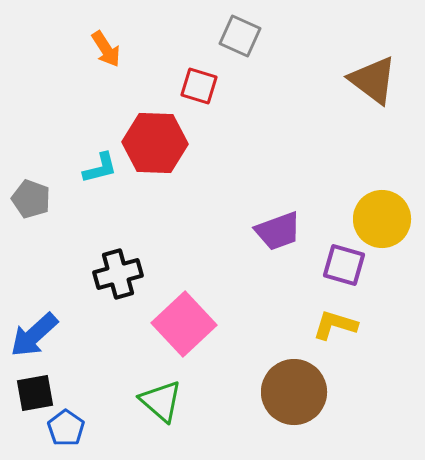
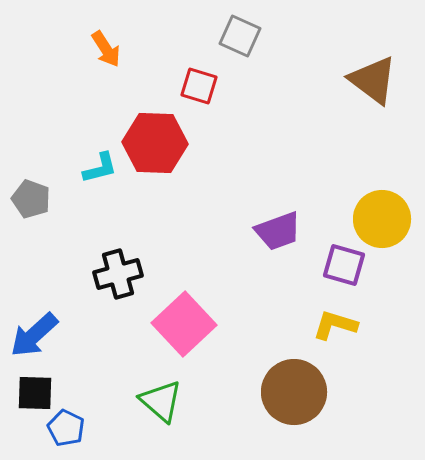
black square: rotated 12 degrees clockwise
blue pentagon: rotated 9 degrees counterclockwise
